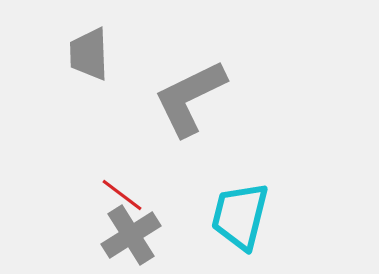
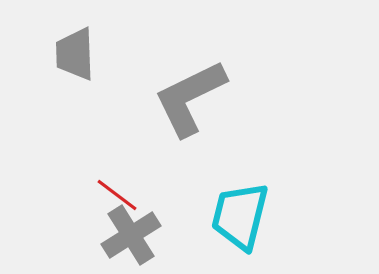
gray trapezoid: moved 14 px left
red line: moved 5 px left
